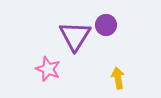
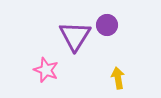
purple circle: moved 1 px right
pink star: moved 2 px left, 1 px down
